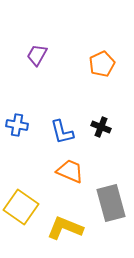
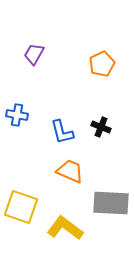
purple trapezoid: moved 3 px left, 1 px up
blue cross: moved 10 px up
gray rectangle: rotated 72 degrees counterclockwise
yellow square: rotated 16 degrees counterclockwise
yellow L-shape: rotated 15 degrees clockwise
